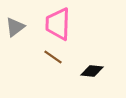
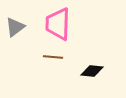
brown line: rotated 30 degrees counterclockwise
